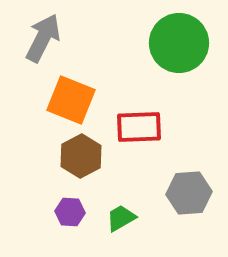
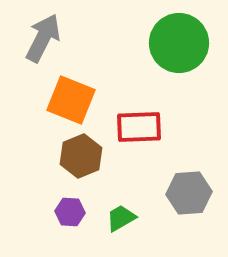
brown hexagon: rotated 6 degrees clockwise
